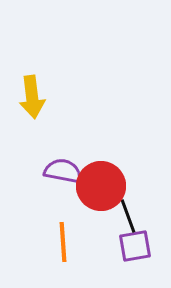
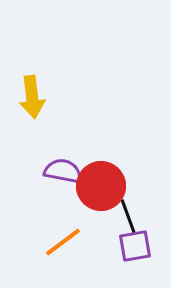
orange line: rotated 57 degrees clockwise
